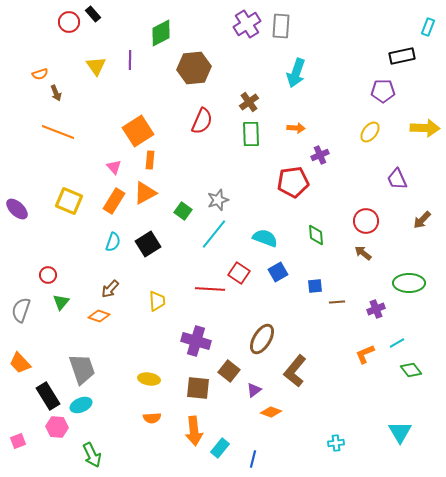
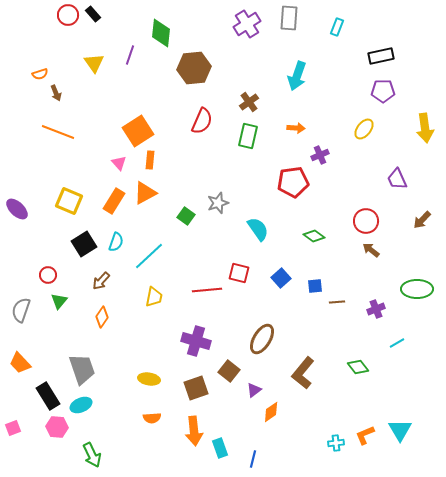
red circle at (69, 22): moved 1 px left, 7 px up
gray rectangle at (281, 26): moved 8 px right, 8 px up
cyan rectangle at (428, 27): moved 91 px left
green diamond at (161, 33): rotated 56 degrees counterclockwise
black rectangle at (402, 56): moved 21 px left
purple line at (130, 60): moved 5 px up; rotated 18 degrees clockwise
yellow triangle at (96, 66): moved 2 px left, 3 px up
cyan arrow at (296, 73): moved 1 px right, 3 px down
yellow arrow at (425, 128): rotated 80 degrees clockwise
yellow ellipse at (370, 132): moved 6 px left, 3 px up
green rectangle at (251, 134): moved 3 px left, 2 px down; rotated 15 degrees clockwise
pink triangle at (114, 167): moved 5 px right, 4 px up
gray star at (218, 200): moved 3 px down
green square at (183, 211): moved 3 px right, 5 px down
cyan line at (214, 234): moved 65 px left, 22 px down; rotated 8 degrees clockwise
green diamond at (316, 235): moved 2 px left, 1 px down; rotated 50 degrees counterclockwise
cyan semicircle at (265, 238): moved 7 px left, 9 px up; rotated 35 degrees clockwise
cyan semicircle at (113, 242): moved 3 px right
black square at (148, 244): moved 64 px left
brown arrow at (363, 253): moved 8 px right, 3 px up
blue square at (278, 272): moved 3 px right, 6 px down; rotated 12 degrees counterclockwise
red square at (239, 273): rotated 20 degrees counterclockwise
green ellipse at (409, 283): moved 8 px right, 6 px down
brown arrow at (110, 289): moved 9 px left, 8 px up
red line at (210, 289): moved 3 px left, 1 px down; rotated 8 degrees counterclockwise
yellow trapezoid at (157, 301): moved 3 px left, 4 px up; rotated 15 degrees clockwise
green triangle at (61, 302): moved 2 px left, 1 px up
orange diamond at (99, 316): moved 3 px right, 1 px down; rotated 75 degrees counterclockwise
orange L-shape at (365, 354): moved 81 px down
green diamond at (411, 370): moved 53 px left, 3 px up
brown L-shape at (295, 371): moved 8 px right, 2 px down
brown square at (198, 388): moved 2 px left; rotated 25 degrees counterclockwise
orange diamond at (271, 412): rotated 55 degrees counterclockwise
cyan triangle at (400, 432): moved 2 px up
pink square at (18, 441): moved 5 px left, 13 px up
cyan rectangle at (220, 448): rotated 60 degrees counterclockwise
